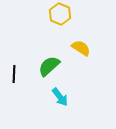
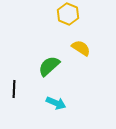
yellow hexagon: moved 8 px right
black line: moved 15 px down
cyan arrow: moved 4 px left, 6 px down; rotated 30 degrees counterclockwise
